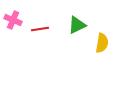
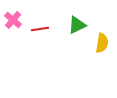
pink cross: rotated 18 degrees clockwise
